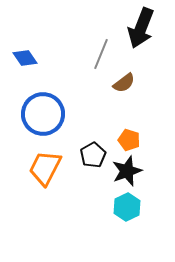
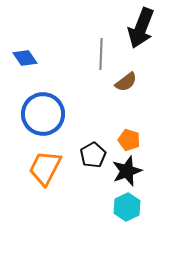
gray line: rotated 20 degrees counterclockwise
brown semicircle: moved 2 px right, 1 px up
